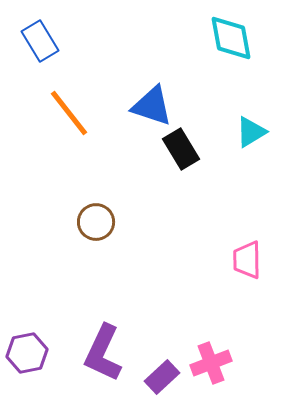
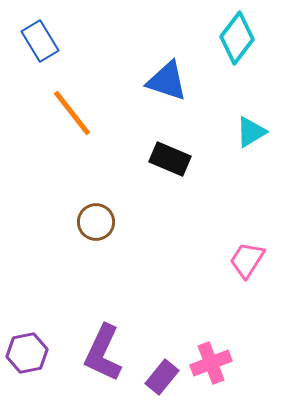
cyan diamond: moved 6 px right; rotated 48 degrees clockwise
blue triangle: moved 15 px right, 25 px up
orange line: moved 3 px right
black rectangle: moved 11 px left, 10 px down; rotated 36 degrees counterclockwise
pink trapezoid: rotated 33 degrees clockwise
purple rectangle: rotated 8 degrees counterclockwise
